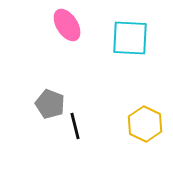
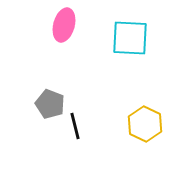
pink ellipse: moved 3 px left; rotated 48 degrees clockwise
